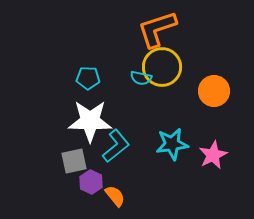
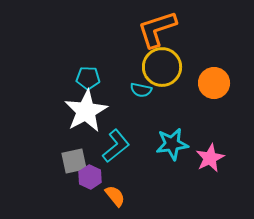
cyan semicircle: moved 12 px down
orange circle: moved 8 px up
white star: moved 4 px left, 10 px up; rotated 30 degrees counterclockwise
pink star: moved 3 px left, 3 px down
purple hexagon: moved 1 px left, 5 px up
